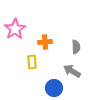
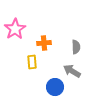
orange cross: moved 1 px left, 1 px down
blue circle: moved 1 px right, 1 px up
